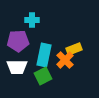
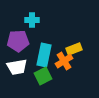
orange cross: moved 1 px left, 1 px down; rotated 12 degrees clockwise
white trapezoid: rotated 10 degrees counterclockwise
